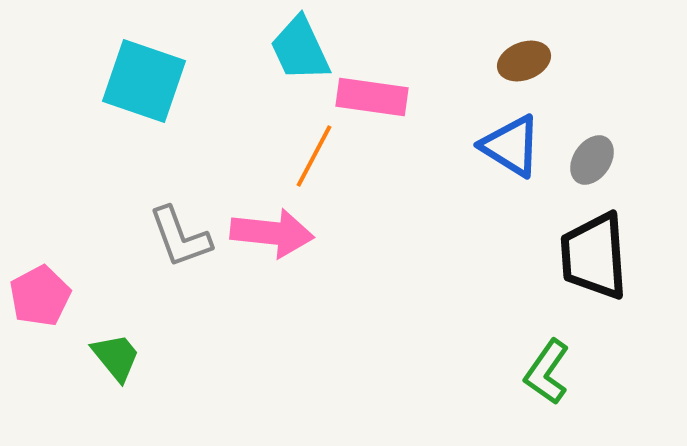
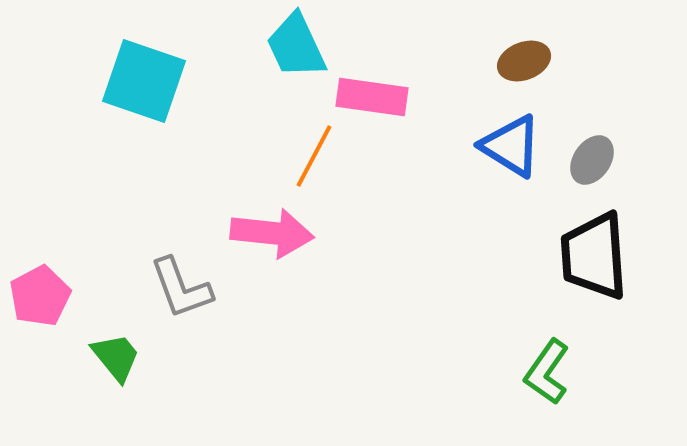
cyan trapezoid: moved 4 px left, 3 px up
gray L-shape: moved 1 px right, 51 px down
